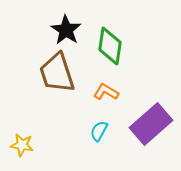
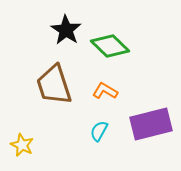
green diamond: rotated 54 degrees counterclockwise
brown trapezoid: moved 3 px left, 12 px down
orange L-shape: moved 1 px left, 1 px up
purple rectangle: rotated 27 degrees clockwise
yellow star: rotated 15 degrees clockwise
